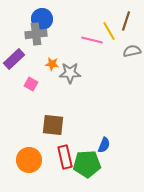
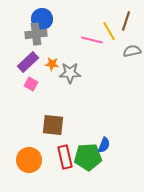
purple rectangle: moved 14 px right, 3 px down
green pentagon: moved 1 px right, 7 px up
